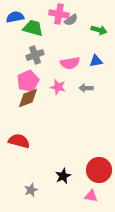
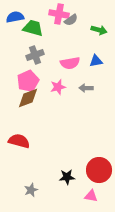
pink star: rotated 28 degrees counterclockwise
black star: moved 4 px right, 1 px down; rotated 21 degrees clockwise
